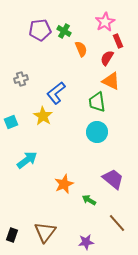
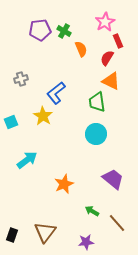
cyan circle: moved 1 px left, 2 px down
green arrow: moved 3 px right, 11 px down
